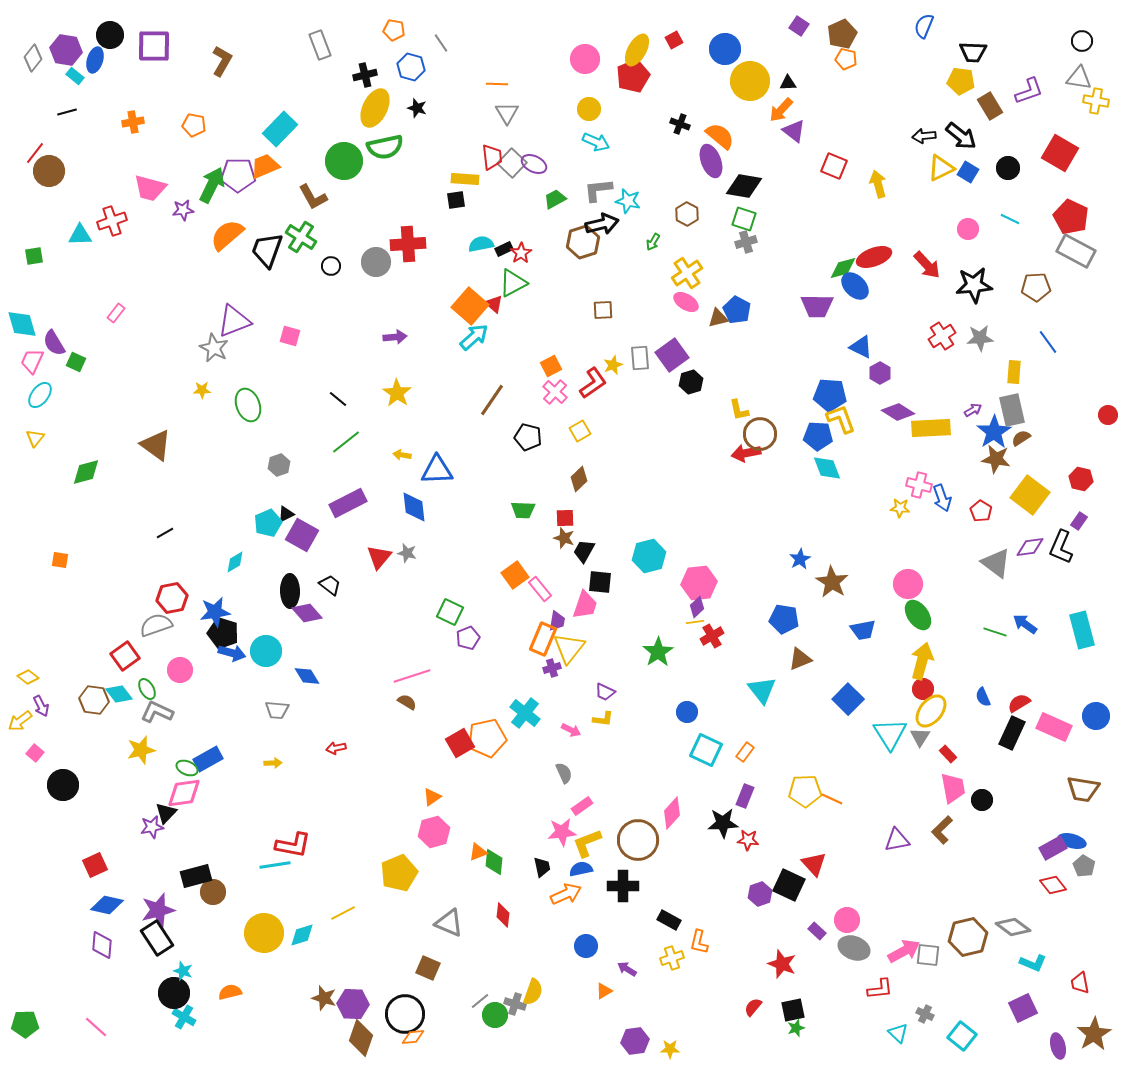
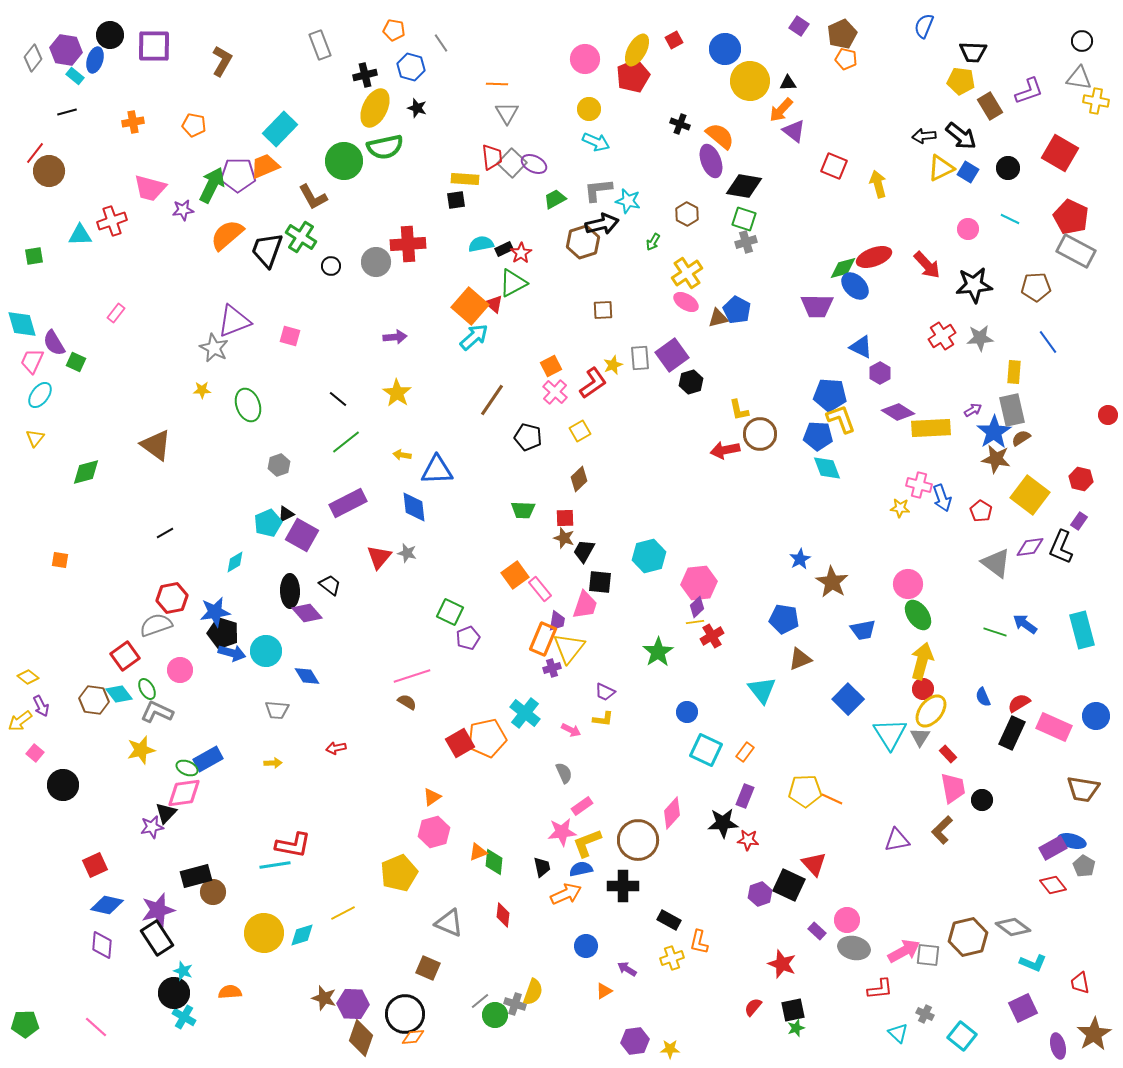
red arrow at (746, 453): moved 21 px left, 3 px up
gray ellipse at (854, 948): rotated 8 degrees counterclockwise
orange semicircle at (230, 992): rotated 10 degrees clockwise
